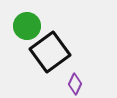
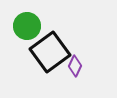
purple diamond: moved 18 px up
